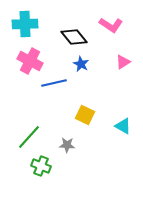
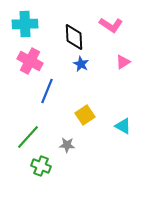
black diamond: rotated 36 degrees clockwise
blue line: moved 7 px left, 8 px down; rotated 55 degrees counterclockwise
yellow square: rotated 30 degrees clockwise
green line: moved 1 px left
